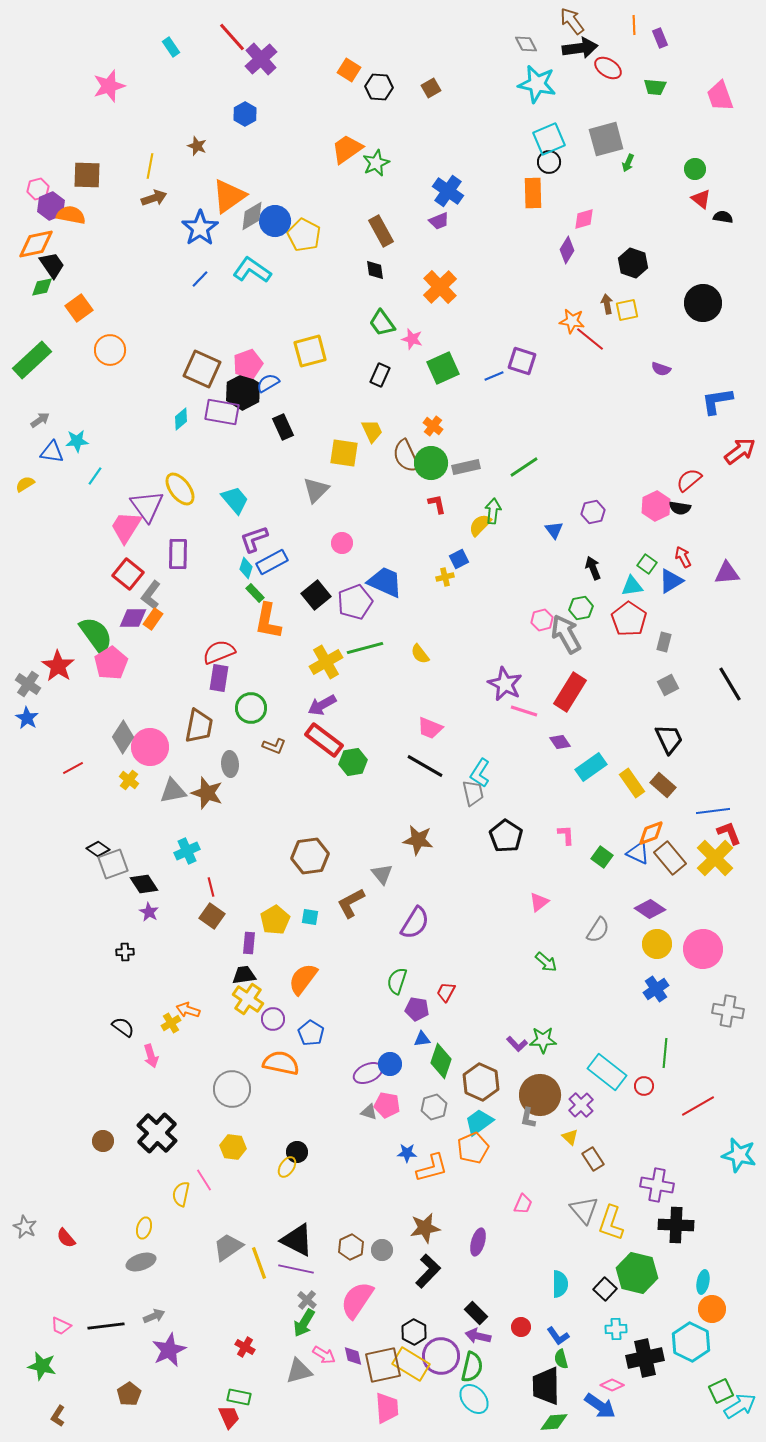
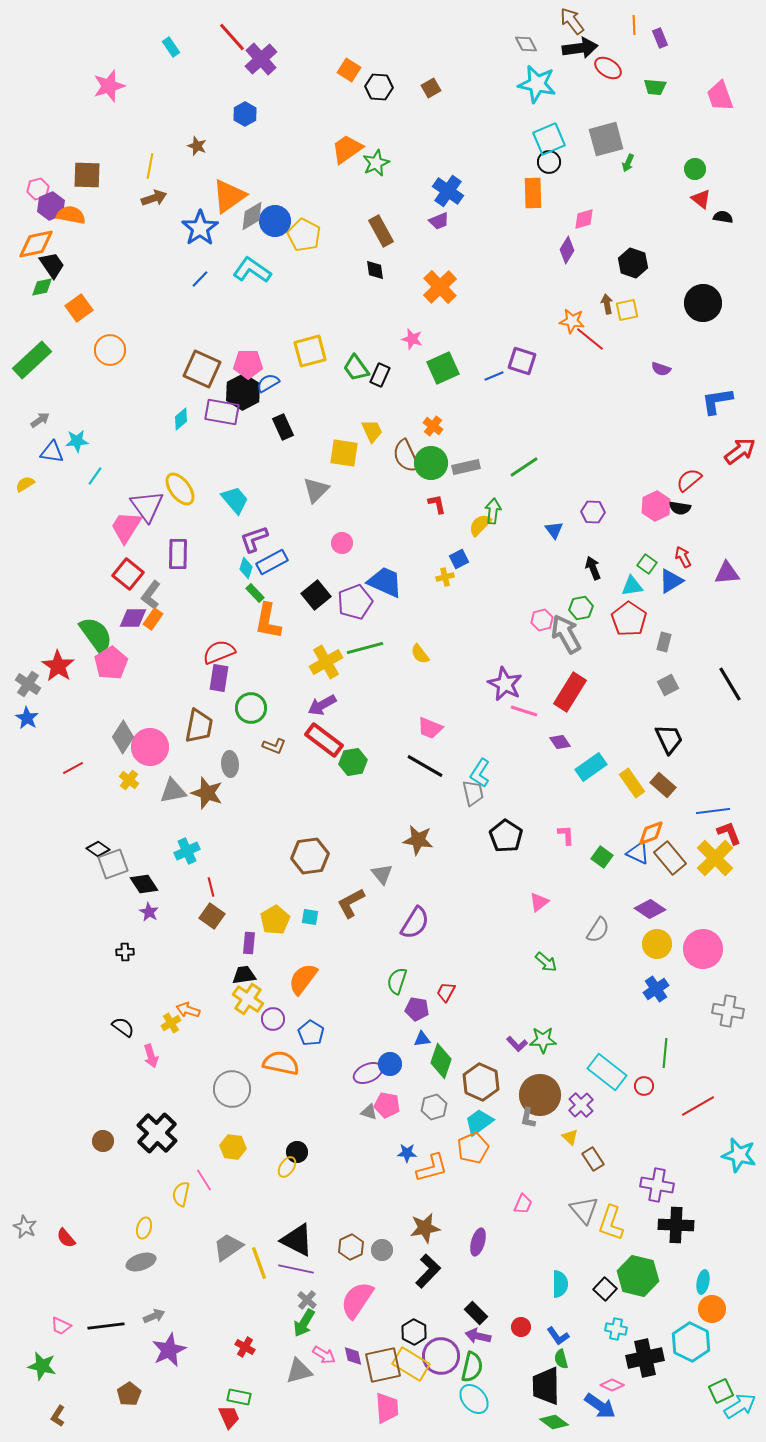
green trapezoid at (382, 323): moved 26 px left, 45 px down
pink pentagon at (248, 364): rotated 20 degrees clockwise
purple hexagon at (593, 512): rotated 15 degrees clockwise
green hexagon at (637, 1273): moved 1 px right, 3 px down
cyan cross at (616, 1329): rotated 15 degrees clockwise
green diamond at (554, 1422): rotated 40 degrees clockwise
